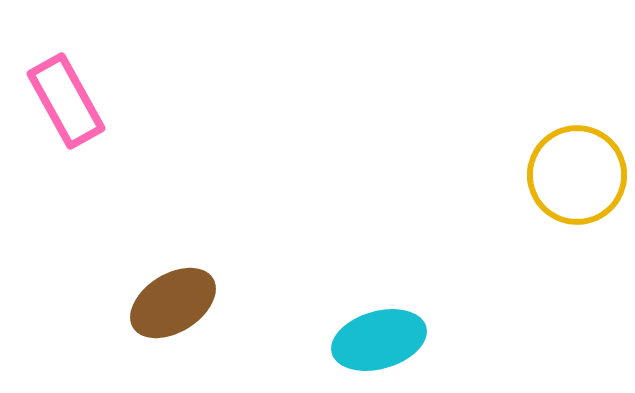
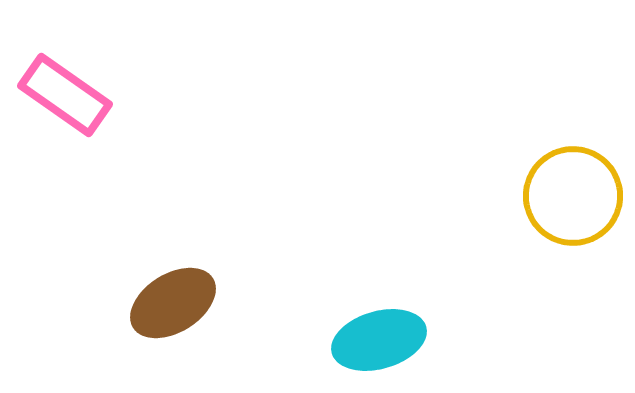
pink rectangle: moved 1 px left, 6 px up; rotated 26 degrees counterclockwise
yellow circle: moved 4 px left, 21 px down
